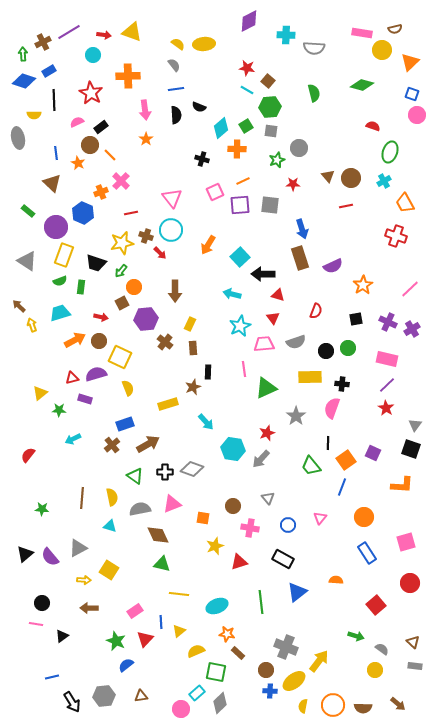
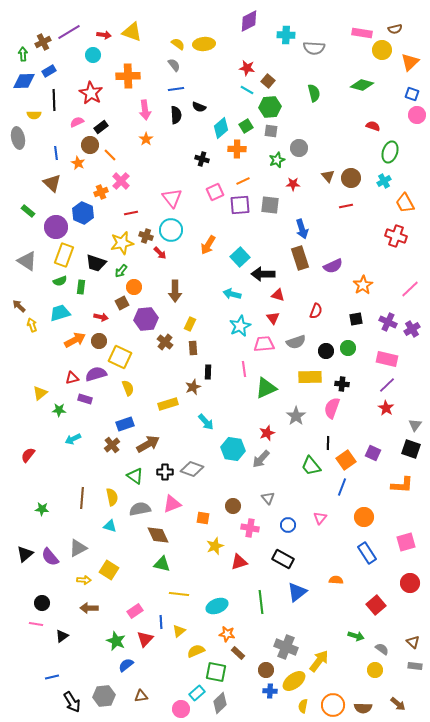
blue diamond at (24, 81): rotated 20 degrees counterclockwise
